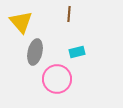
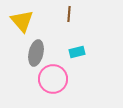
yellow triangle: moved 1 px right, 1 px up
gray ellipse: moved 1 px right, 1 px down
pink circle: moved 4 px left
